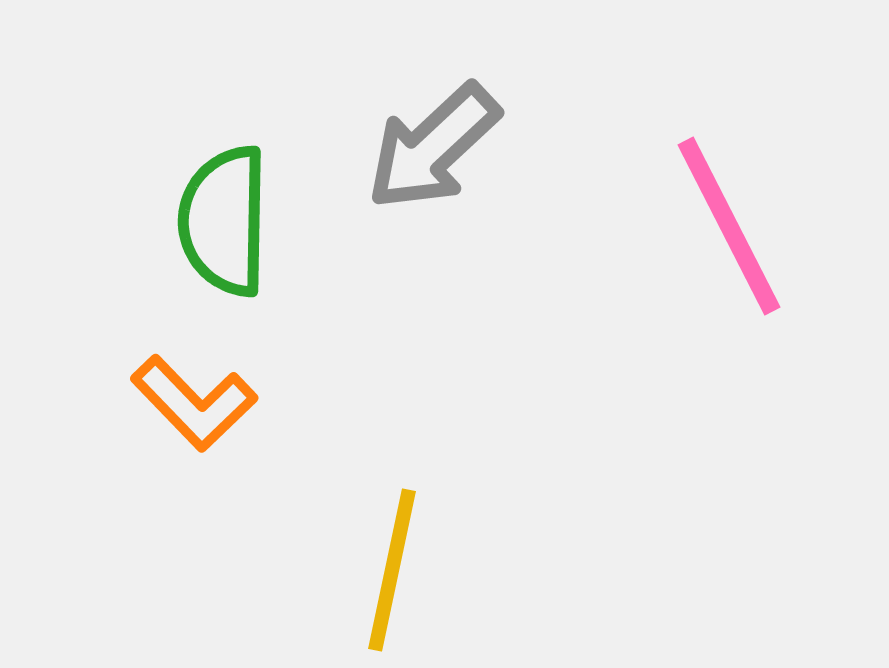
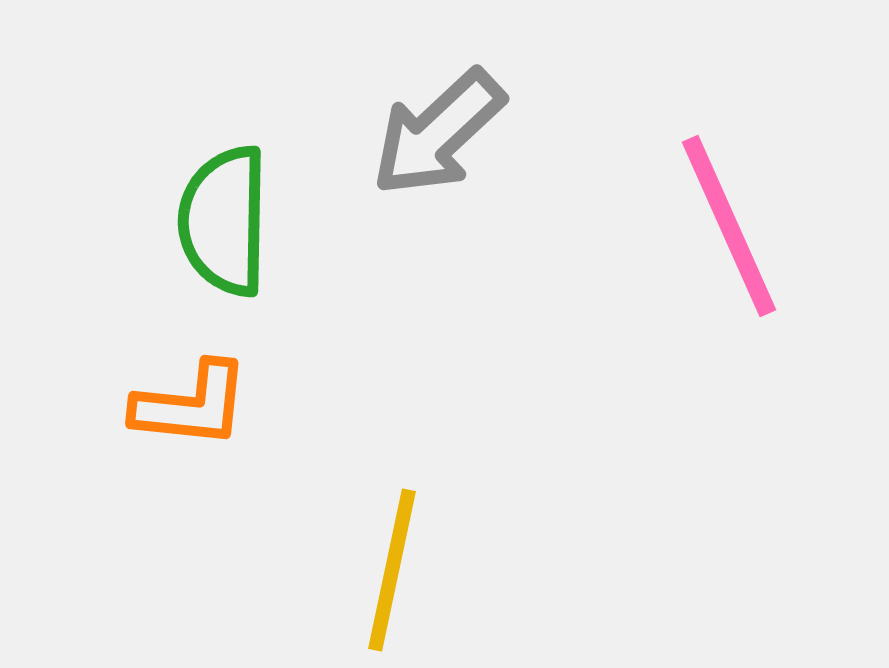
gray arrow: moved 5 px right, 14 px up
pink line: rotated 3 degrees clockwise
orange L-shape: moved 3 px left, 2 px down; rotated 40 degrees counterclockwise
